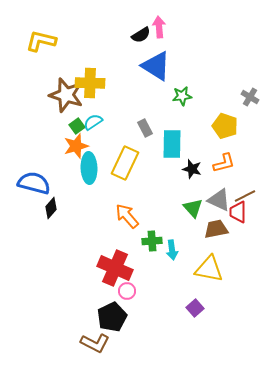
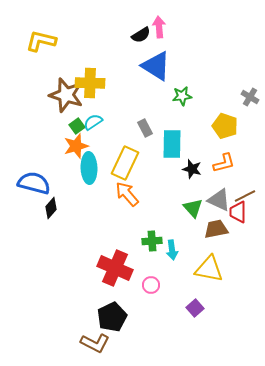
orange arrow: moved 22 px up
pink circle: moved 24 px right, 6 px up
